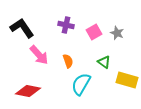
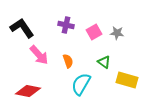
gray star: rotated 16 degrees counterclockwise
